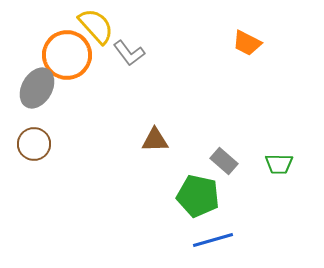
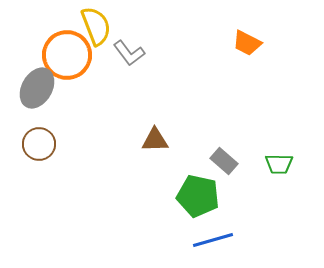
yellow semicircle: rotated 21 degrees clockwise
brown circle: moved 5 px right
